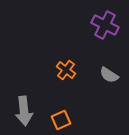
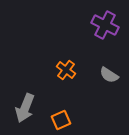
gray arrow: moved 1 px right, 3 px up; rotated 28 degrees clockwise
